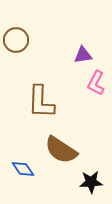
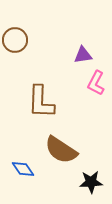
brown circle: moved 1 px left
